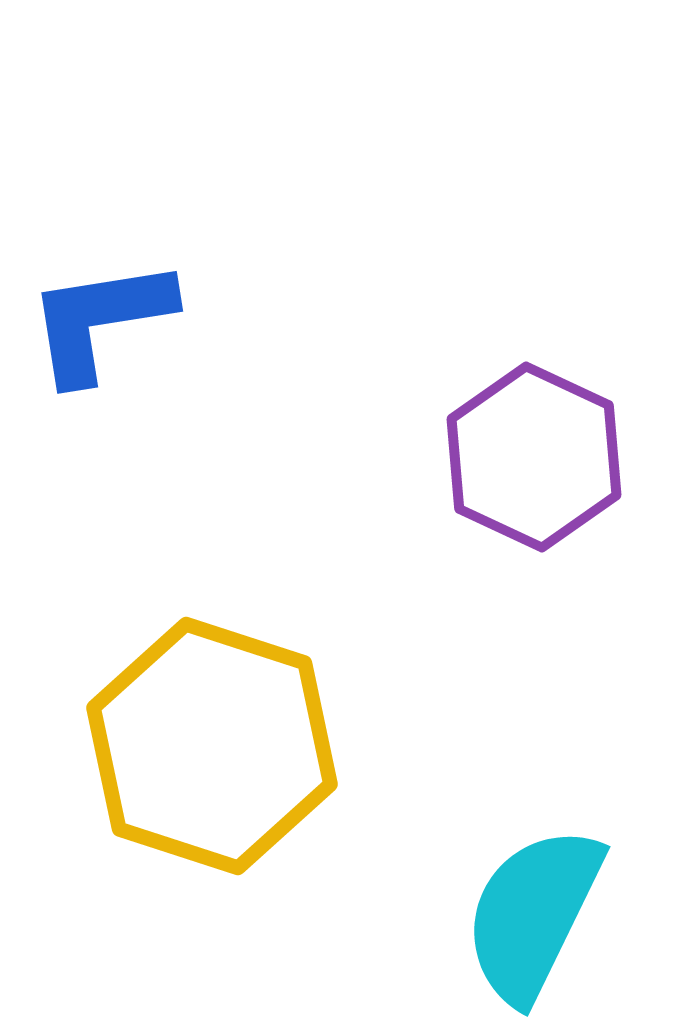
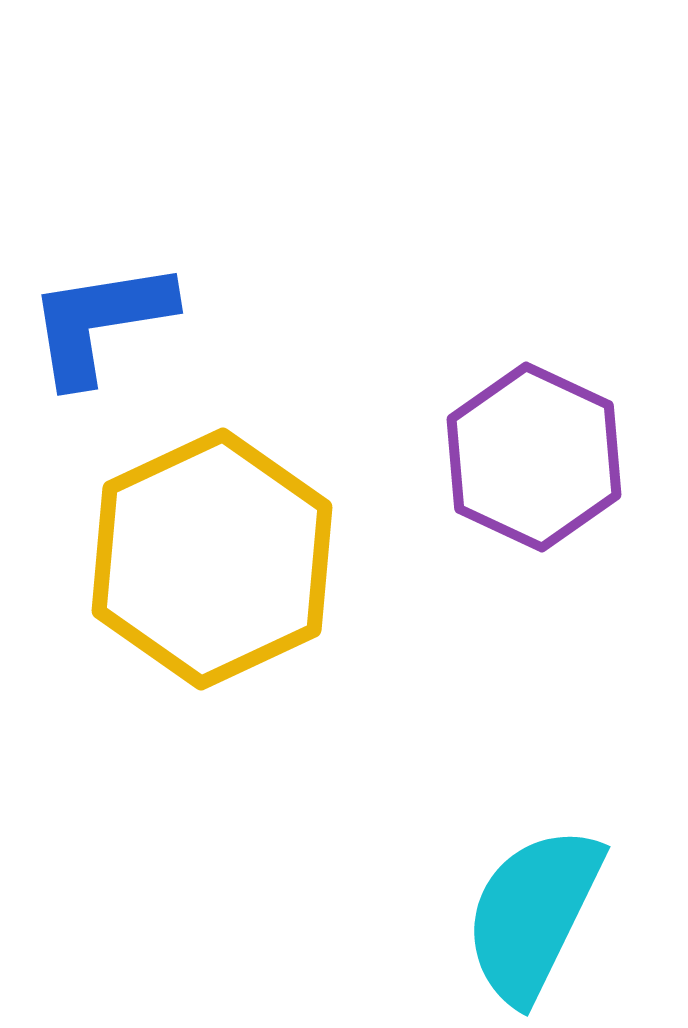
blue L-shape: moved 2 px down
yellow hexagon: moved 187 px up; rotated 17 degrees clockwise
